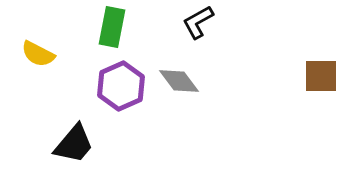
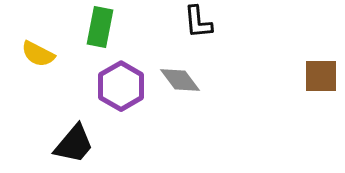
black L-shape: rotated 66 degrees counterclockwise
green rectangle: moved 12 px left
gray diamond: moved 1 px right, 1 px up
purple hexagon: rotated 6 degrees counterclockwise
